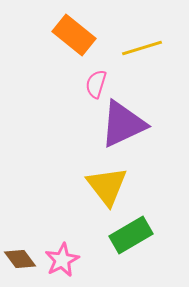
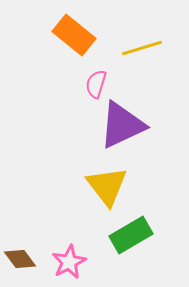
purple triangle: moved 1 px left, 1 px down
pink star: moved 7 px right, 2 px down
